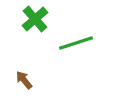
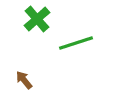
green cross: moved 2 px right
